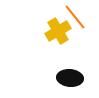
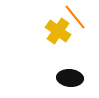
yellow cross: rotated 25 degrees counterclockwise
